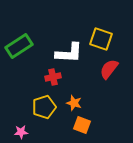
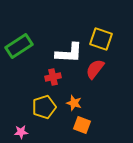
red semicircle: moved 14 px left
